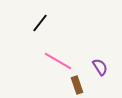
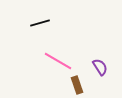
black line: rotated 36 degrees clockwise
